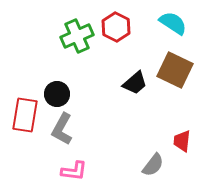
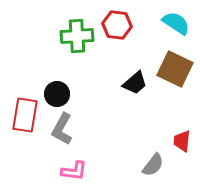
cyan semicircle: moved 3 px right
red hexagon: moved 1 px right, 2 px up; rotated 20 degrees counterclockwise
green cross: rotated 20 degrees clockwise
brown square: moved 1 px up
